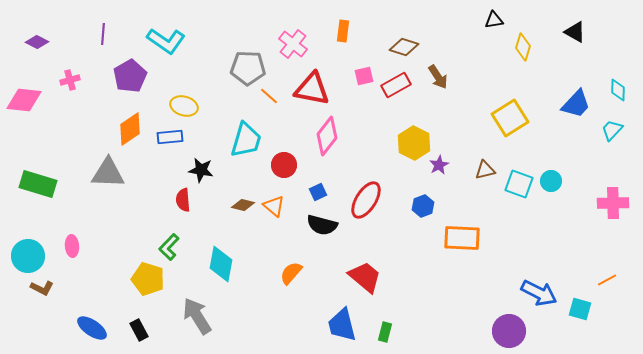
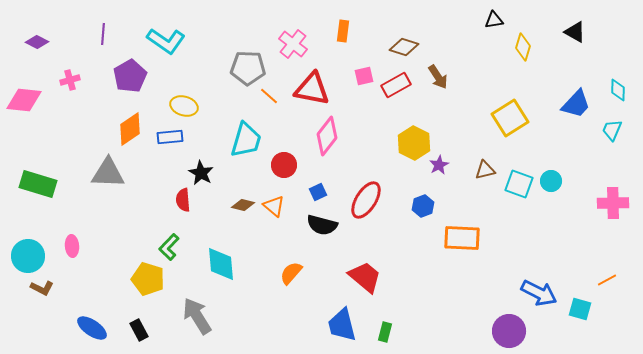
cyan trapezoid at (612, 130): rotated 20 degrees counterclockwise
black star at (201, 170): moved 3 px down; rotated 20 degrees clockwise
cyan diamond at (221, 264): rotated 15 degrees counterclockwise
